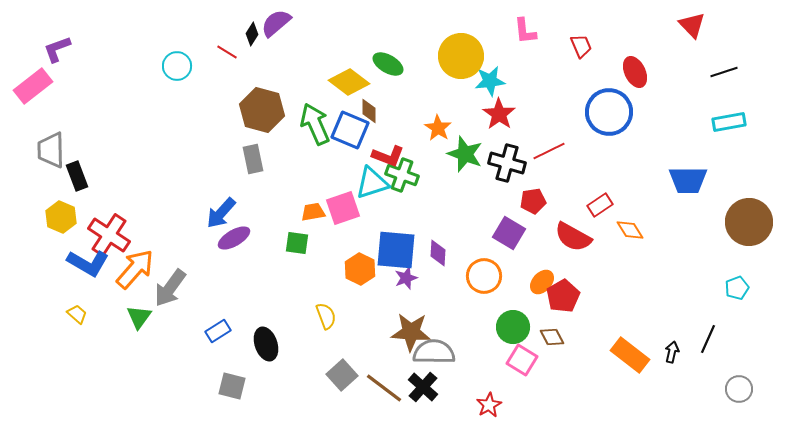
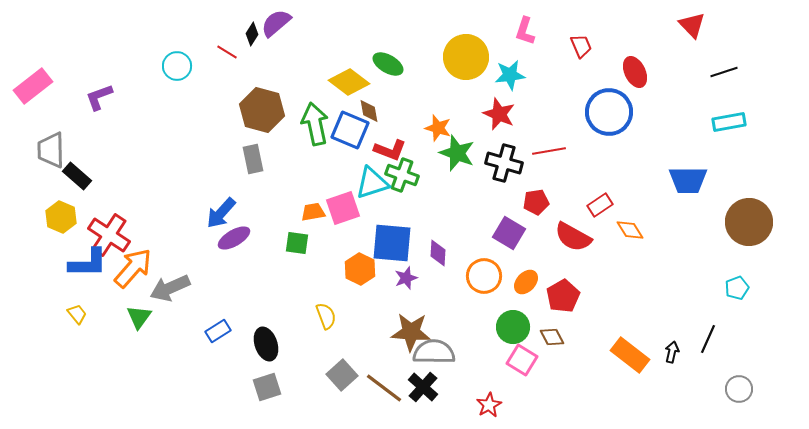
pink L-shape at (525, 31): rotated 24 degrees clockwise
purple L-shape at (57, 49): moved 42 px right, 48 px down
yellow circle at (461, 56): moved 5 px right, 1 px down
cyan star at (490, 81): moved 20 px right, 6 px up
brown diamond at (369, 111): rotated 10 degrees counterclockwise
red star at (499, 114): rotated 12 degrees counterclockwise
green arrow at (315, 124): rotated 12 degrees clockwise
orange star at (438, 128): rotated 16 degrees counterclockwise
red line at (549, 151): rotated 16 degrees clockwise
green star at (465, 154): moved 8 px left, 1 px up
red L-shape at (388, 156): moved 2 px right, 6 px up
black cross at (507, 163): moved 3 px left
black rectangle at (77, 176): rotated 28 degrees counterclockwise
red pentagon at (533, 201): moved 3 px right, 1 px down
blue square at (396, 250): moved 4 px left, 7 px up
blue L-shape at (88, 263): rotated 30 degrees counterclockwise
orange arrow at (135, 269): moved 2 px left, 1 px up
orange ellipse at (542, 282): moved 16 px left
gray arrow at (170, 288): rotated 30 degrees clockwise
yellow trapezoid at (77, 314): rotated 10 degrees clockwise
gray square at (232, 386): moved 35 px right, 1 px down; rotated 32 degrees counterclockwise
